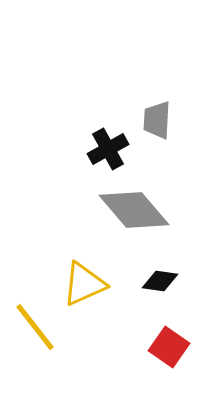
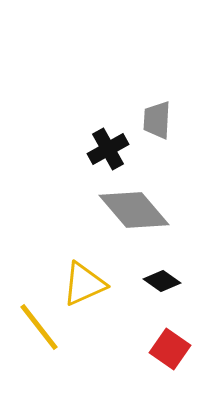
black diamond: moved 2 px right; rotated 27 degrees clockwise
yellow line: moved 4 px right
red square: moved 1 px right, 2 px down
